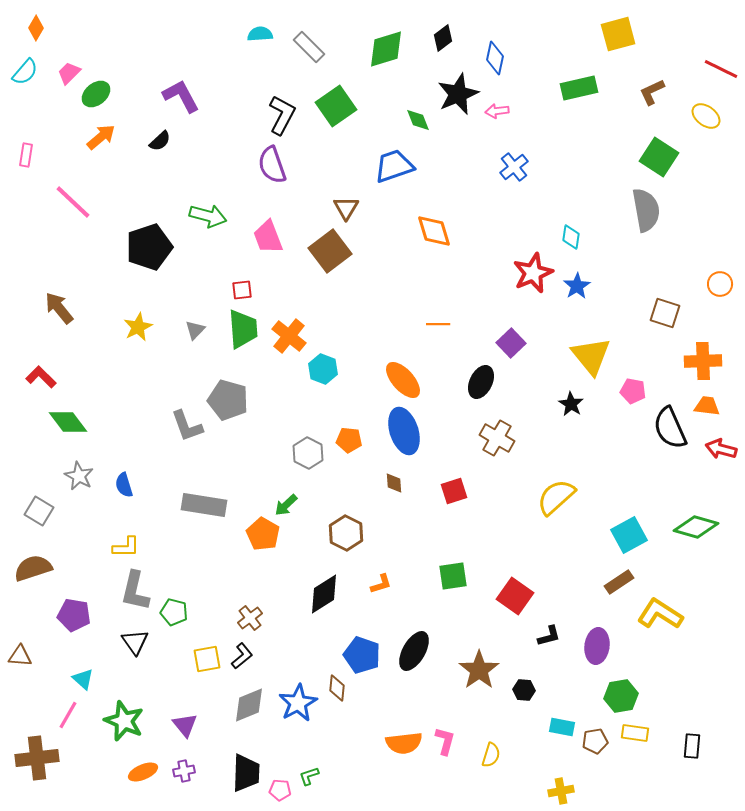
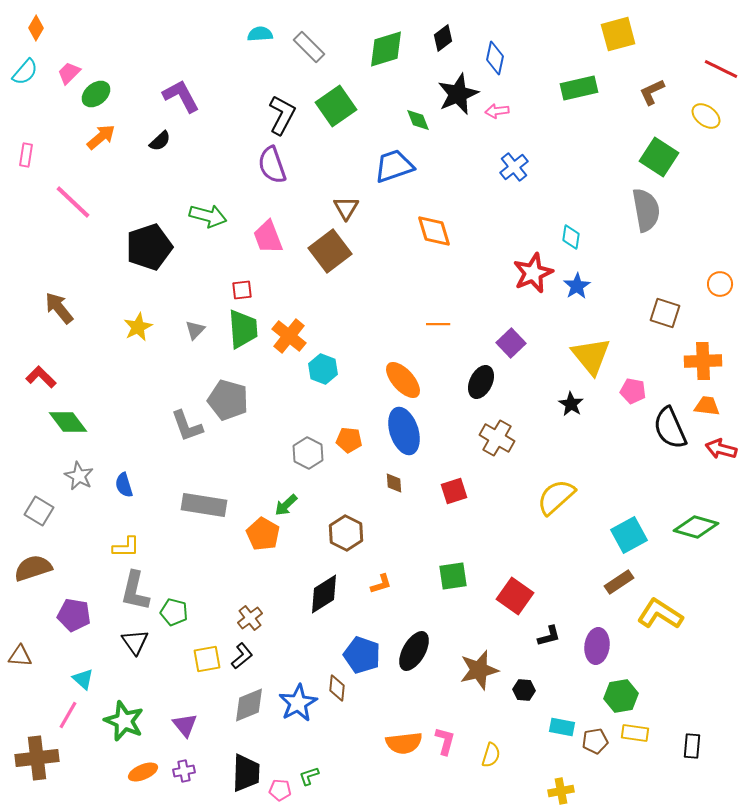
brown star at (479, 670): rotated 21 degrees clockwise
